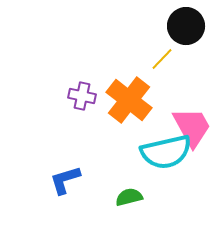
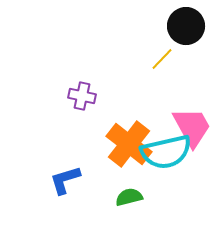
orange cross: moved 44 px down
